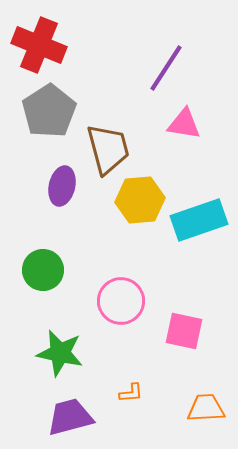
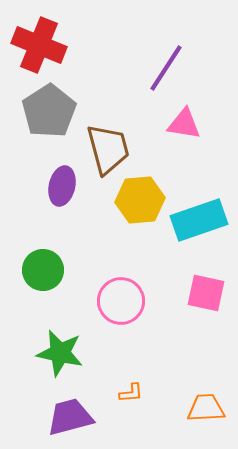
pink square: moved 22 px right, 38 px up
